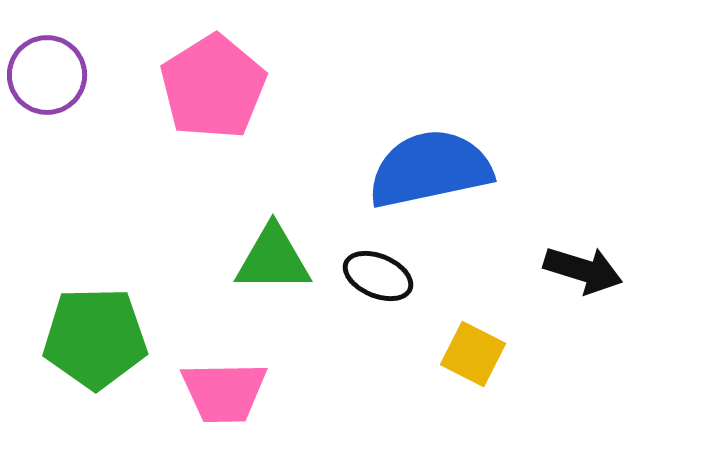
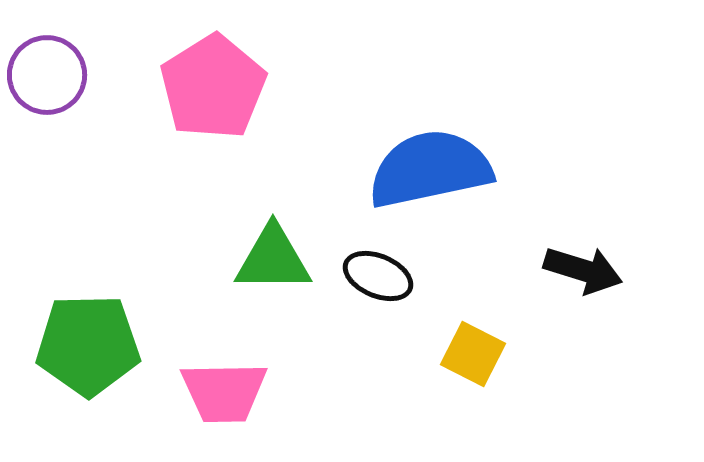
green pentagon: moved 7 px left, 7 px down
